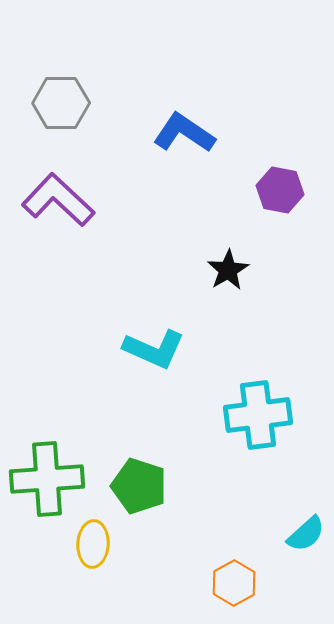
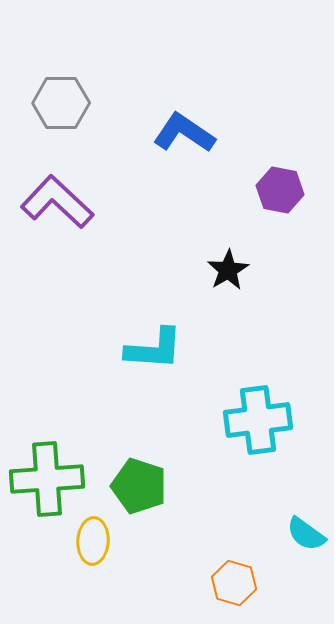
purple L-shape: moved 1 px left, 2 px down
cyan L-shape: rotated 20 degrees counterclockwise
cyan cross: moved 5 px down
cyan semicircle: rotated 78 degrees clockwise
yellow ellipse: moved 3 px up
orange hexagon: rotated 15 degrees counterclockwise
